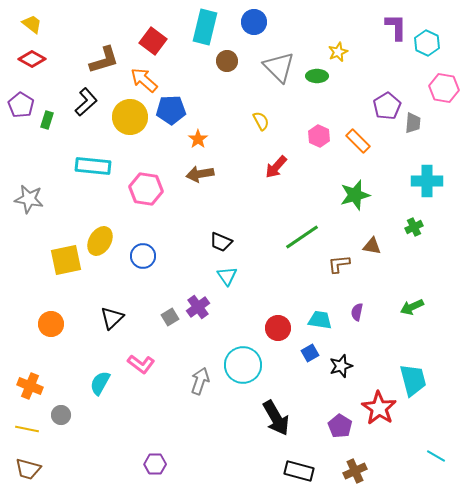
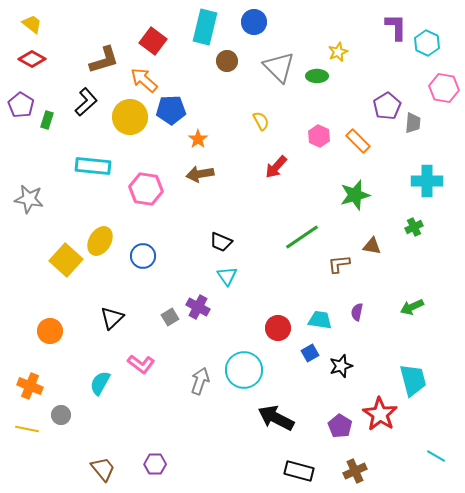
yellow square at (66, 260): rotated 36 degrees counterclockwise
purple cross at (198, 307): rotated 25 degrees counterclockwise
orange circle at (51, 324): moved 1 px left, 7 px down
cyan circle at (243, 365): moved 1 px right, 5 px down
red star at (379, 408): moved 1 px right, 6 px down
black arrow at (276, 418): rotated 147 degrees clockwise
brown trapezoid at (28, 469): moved 75 px right; rotated 144 degrees counterclockwise
